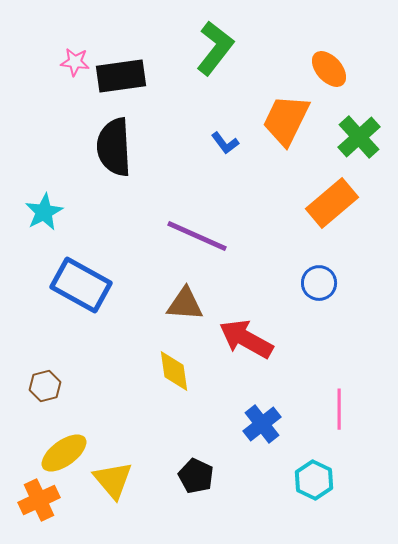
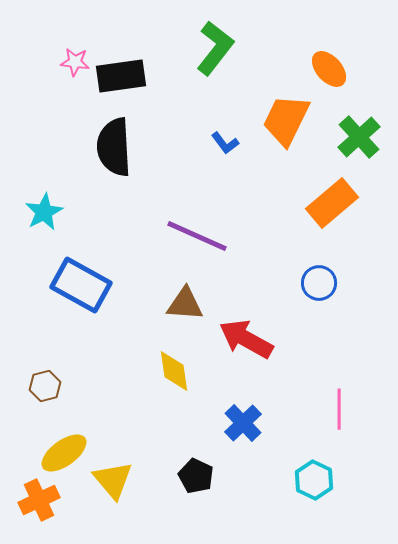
blue cross: moved 19 px left, 1 px up; rotated 6 degrees counterclockwise
